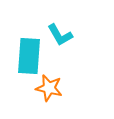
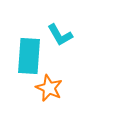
orange star: rotated 12 degrees clockwise
